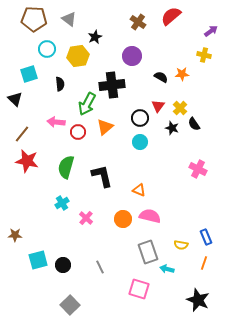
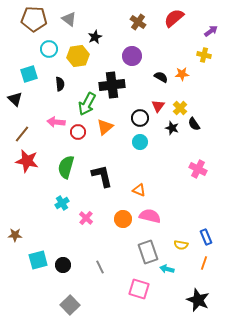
red semicircle at (171, 16): moved 3 px right, 2 px down
cyan circle at (47, 49): moved 2 px right
